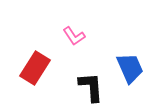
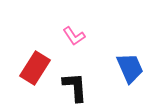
black L-shape: moved 16 px left
